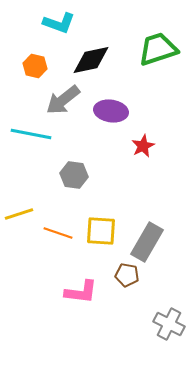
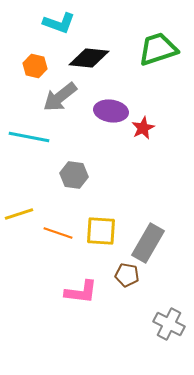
black diamond: moved 2 px left, 2 px up; rotated 18 degrees clockwise
gray arrow: moved 3 px left, 3 px up
cyan line: moved 2 px left, 3 px down
red star: moved 18 px up
gray rectangle: moved 1 px right, 1 px down
